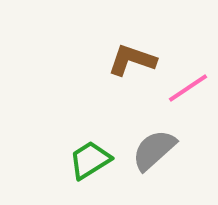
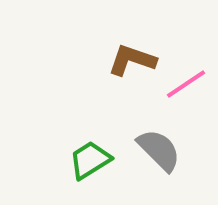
pink line: moved 2 px left, 4 px up
gray semicircle: moved 5 px right; rotated 87 degrees clockwise
